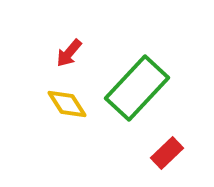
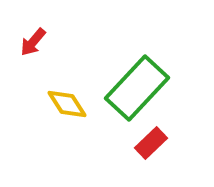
red arrow: moved 36 px left, 11 px up
red rectangle: moved 16 px left, 10 px up
